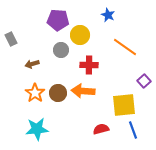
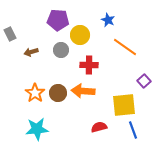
blue star: moved 5 px down
gray rectangle: moved 1 px left, 5 px up
brown arrow: moved 1 px left, 12 px up
red semicircle: moved 2 px left, 2 px up
